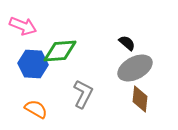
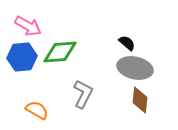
pink arrow: moved 5 px right; rotated 8 degrees clockwise
green diamond: moved 1 px down
blue hexagon: moved 11 px left, 7 px up; rotated 8 degrees counterclockwise
gray ellipse: rotated 40 degrees clockwise
brown diamond: moved 1 px down
orange semicircle: moved 1 px right, 1 px down
